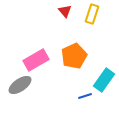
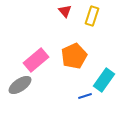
yellow rectangle: moved 2 px down
pink rectangle: rotated 10 degrees counterclockwise
